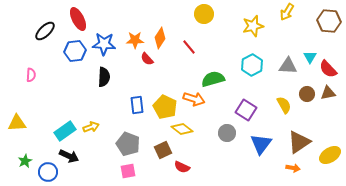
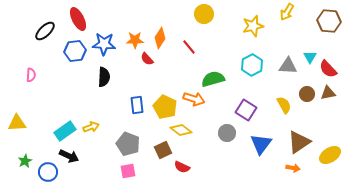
yellow diamond at (182, 129): moved 1 px left, 1 px down
